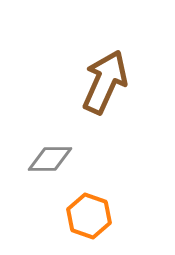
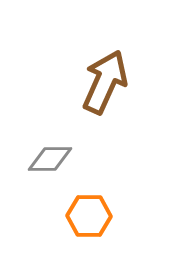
orange hexagon: rotated 18 degrees counterclockwise
